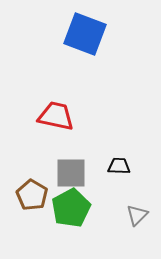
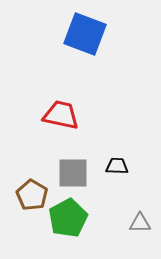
red trapezoid: moved 5 px right, 1 px up
black trapezoid: moved 2 px left
gray square: moved 2 px right
green pentagon: moved 3 px left, 10 px down
gray triangle: moved 3 px right, 8 px down; rotated 45 degrees clockwise
